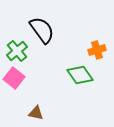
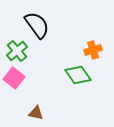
black semicircle: moved 5 px left, 5 px up
orange cross: moved 4 px left
green diamond: moved 2 px left
